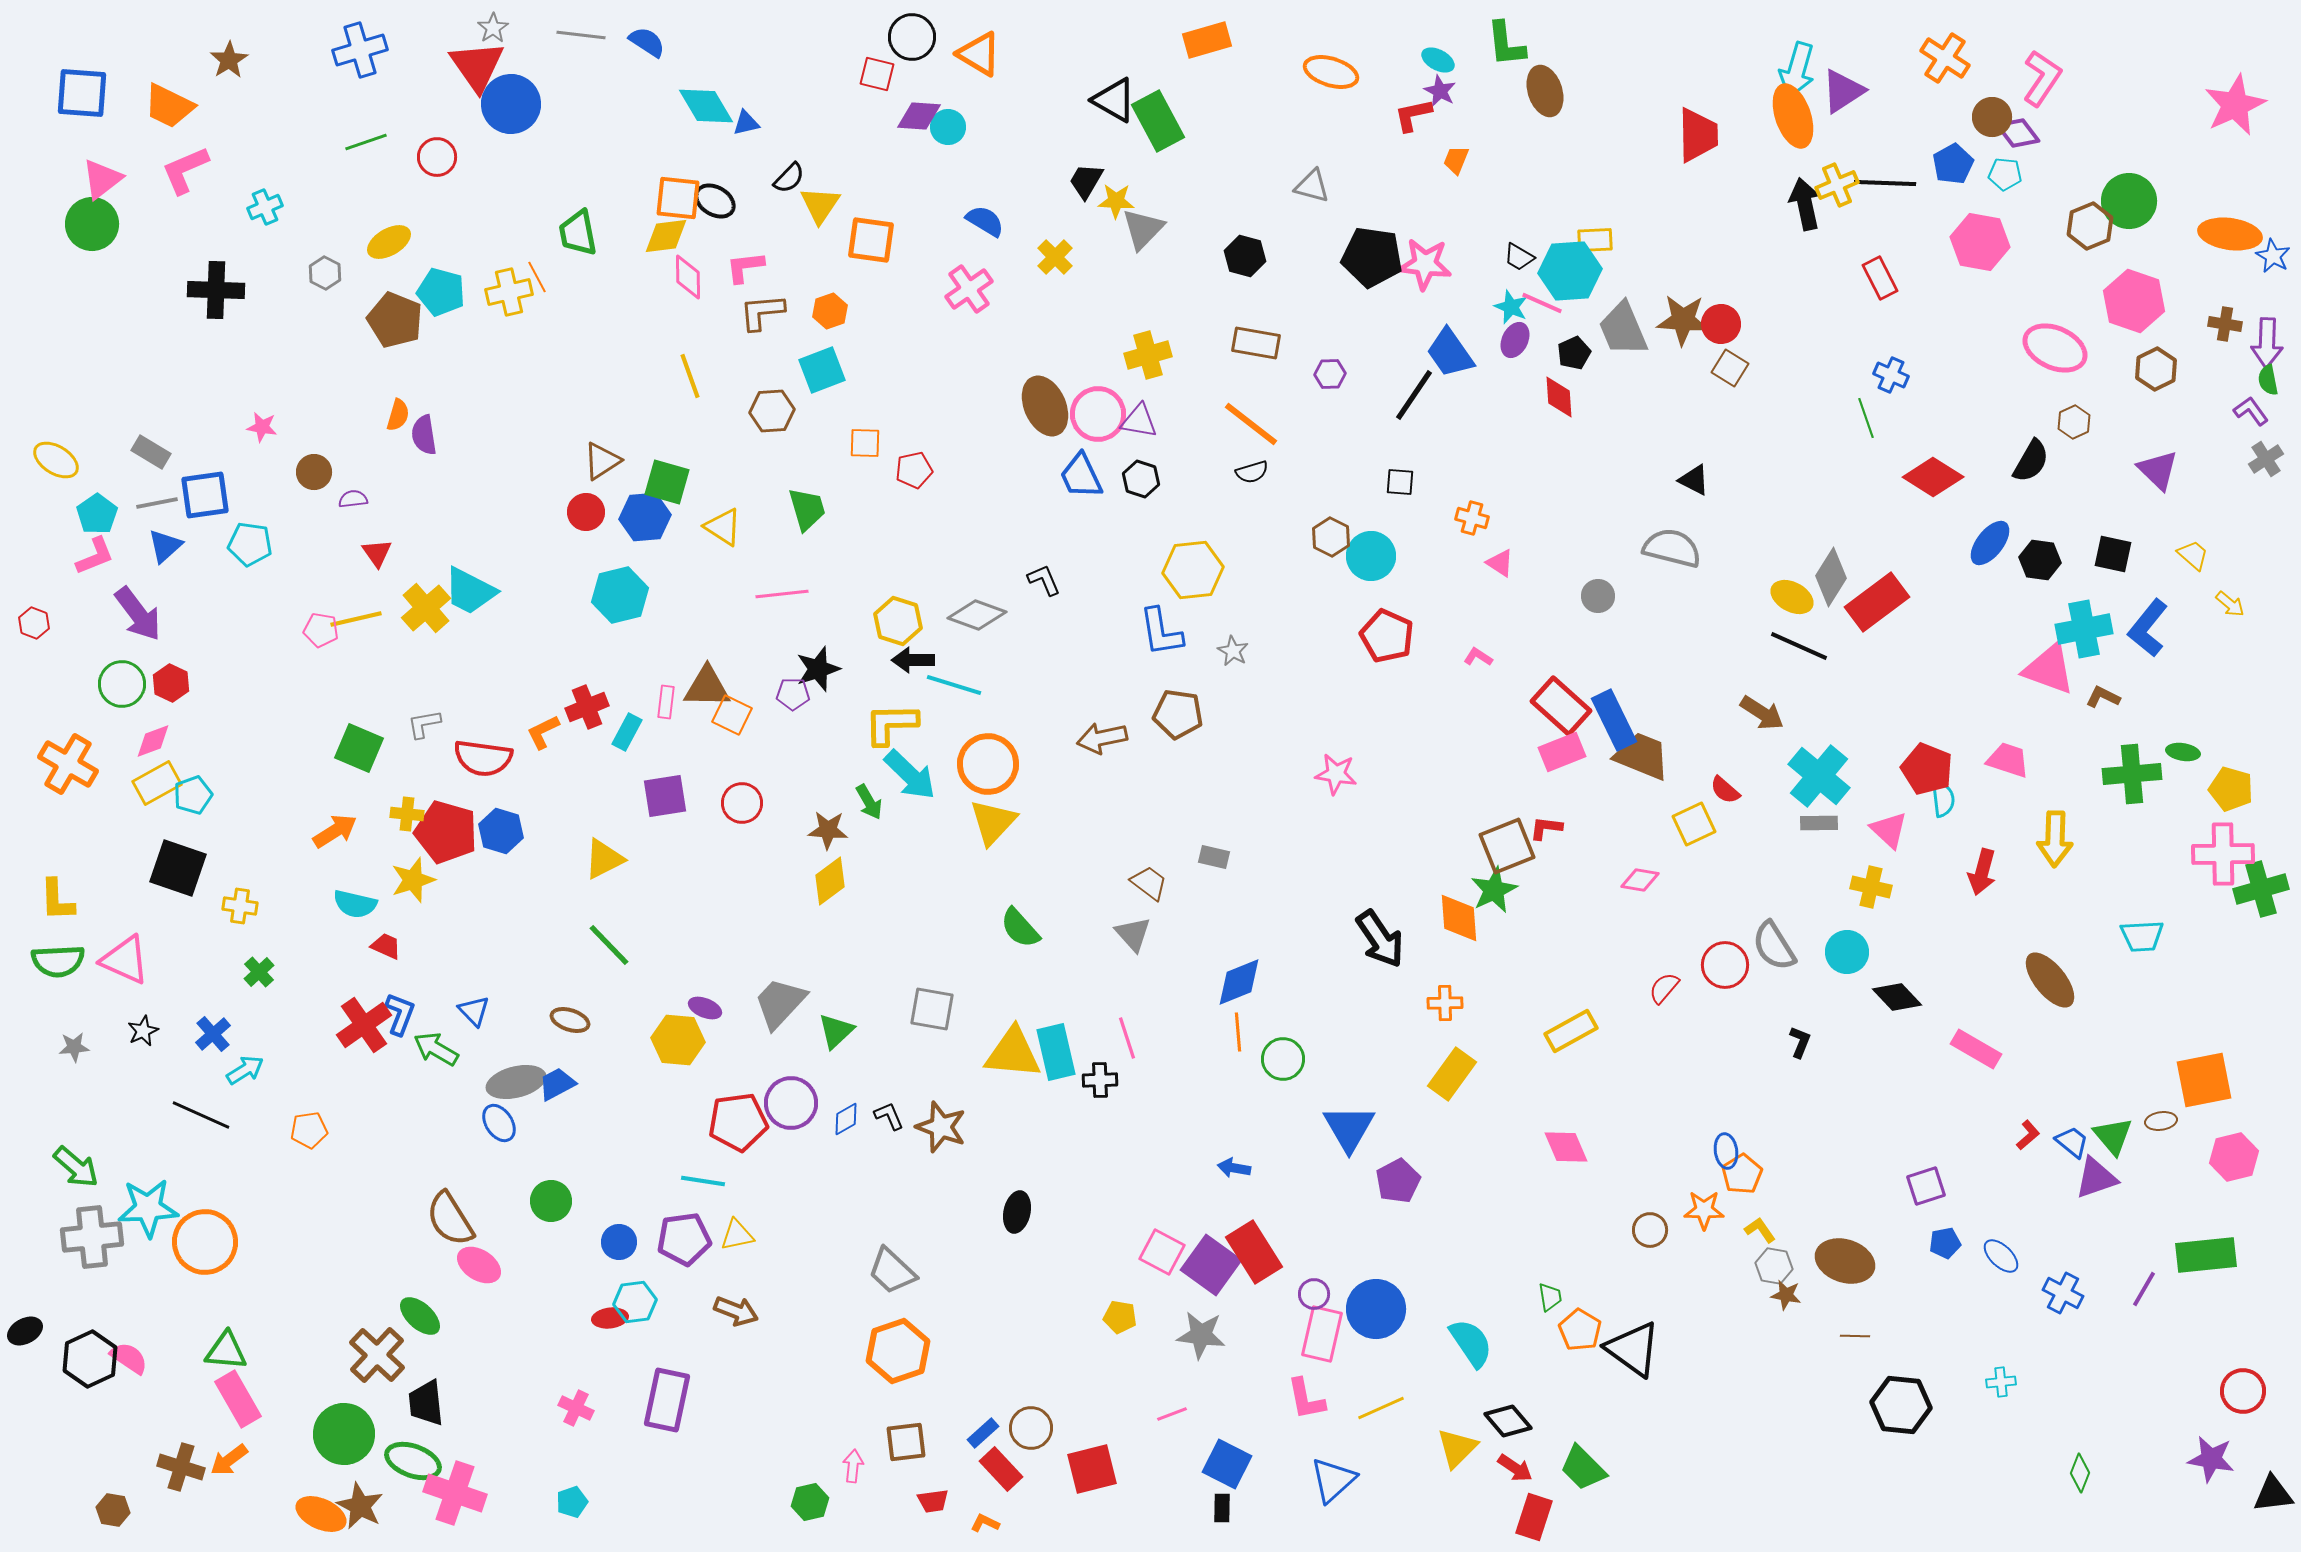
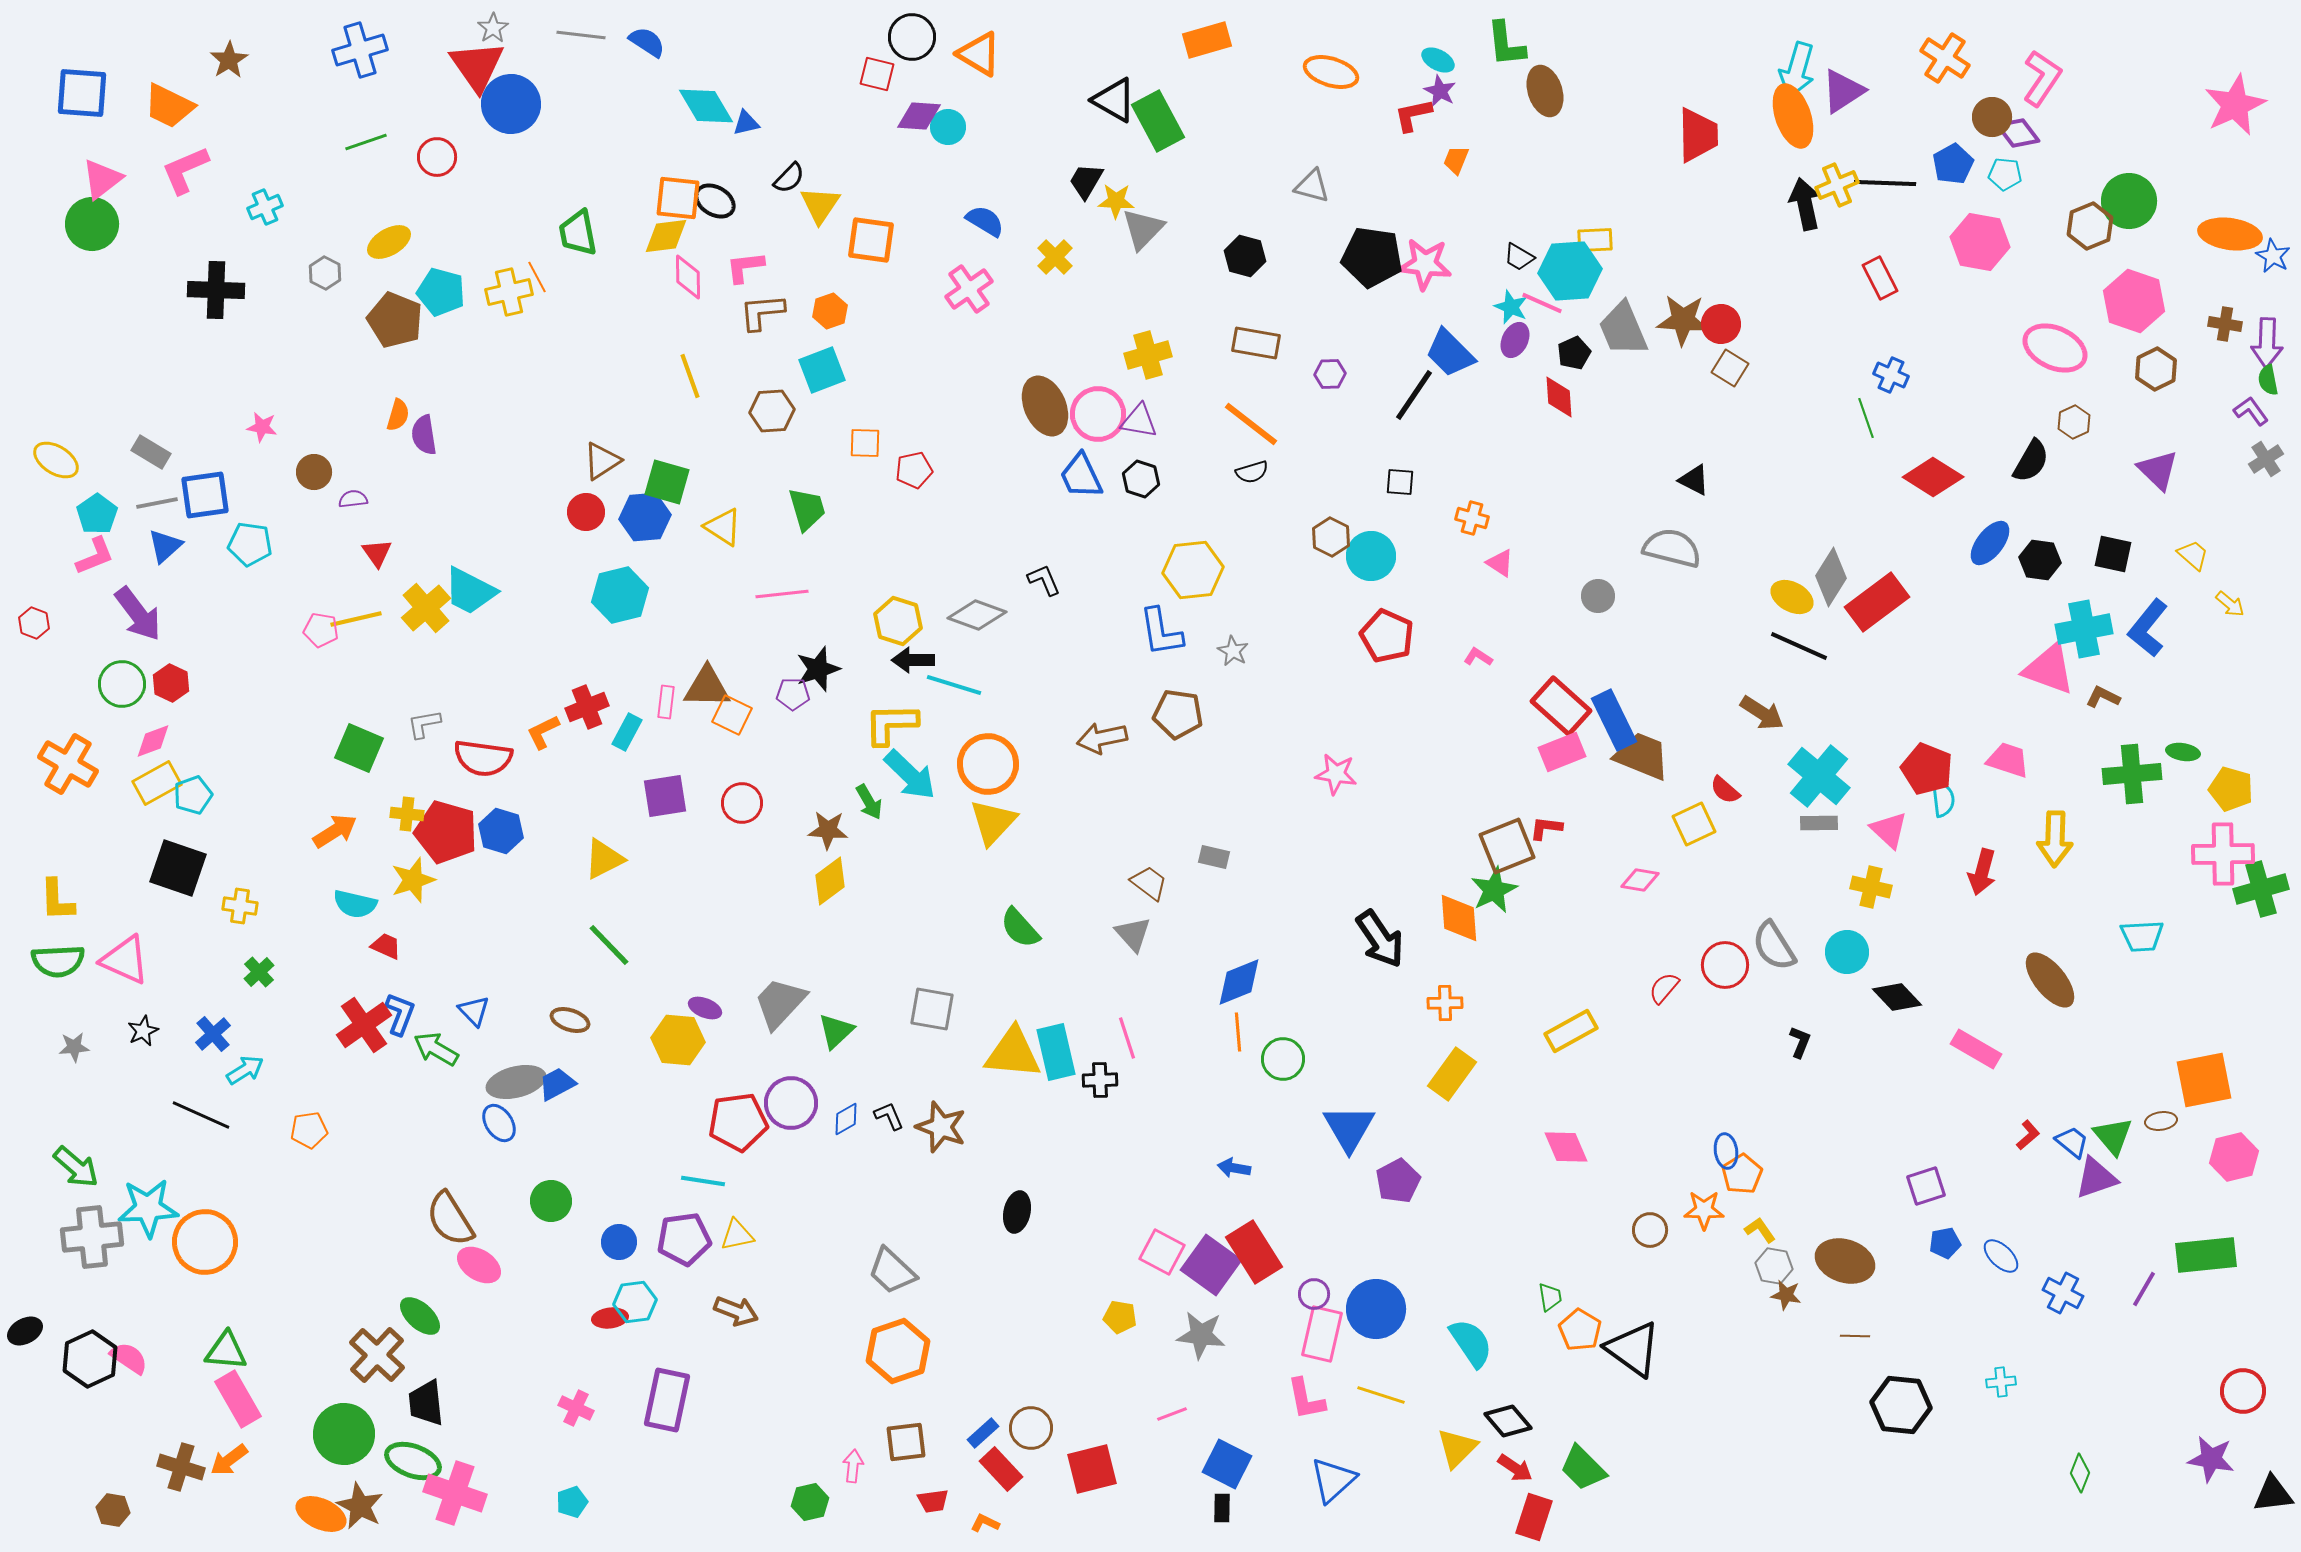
blue trapezoid at (1450, 353): rotated 10 degrees counterclockwise
yellow line at (1381, 1408): moved 13 px up; rotated 42 degrees clockwise
